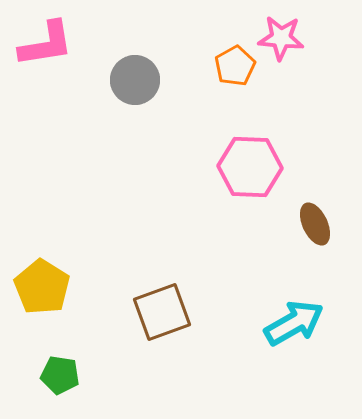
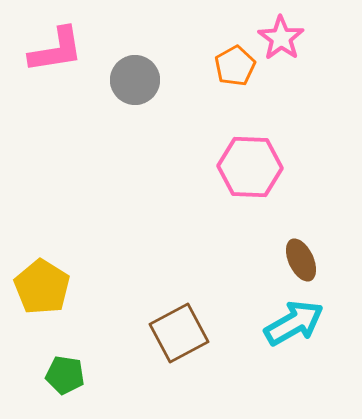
pink star: rotated 30 degrees clockwise
pink L-shape: moved 10 px right, 6 px down
brown ellipse: moved 14 px left, 36 px down
brown square: moved 17 px right, 21 px down; rotated 8 degrees counterclockwise
green pentagon: moved 5 px right
